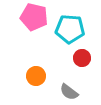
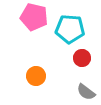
gray semicircle: moved 17 px right
